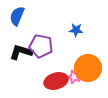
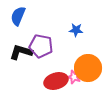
blue semicircle: moved 1 px right
